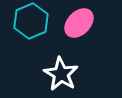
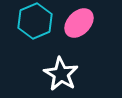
cyan hexagon: moved 4 px right
